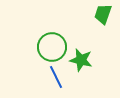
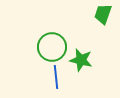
blue line: rotated 20 degrees clockwise
